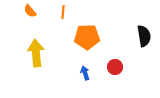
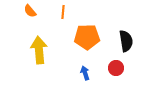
black semicircle: moved 18 px left, 5 px down
yellow arrow: moved 3 px right, 3 px up
red circle: moved 1 px right, 1 px down
